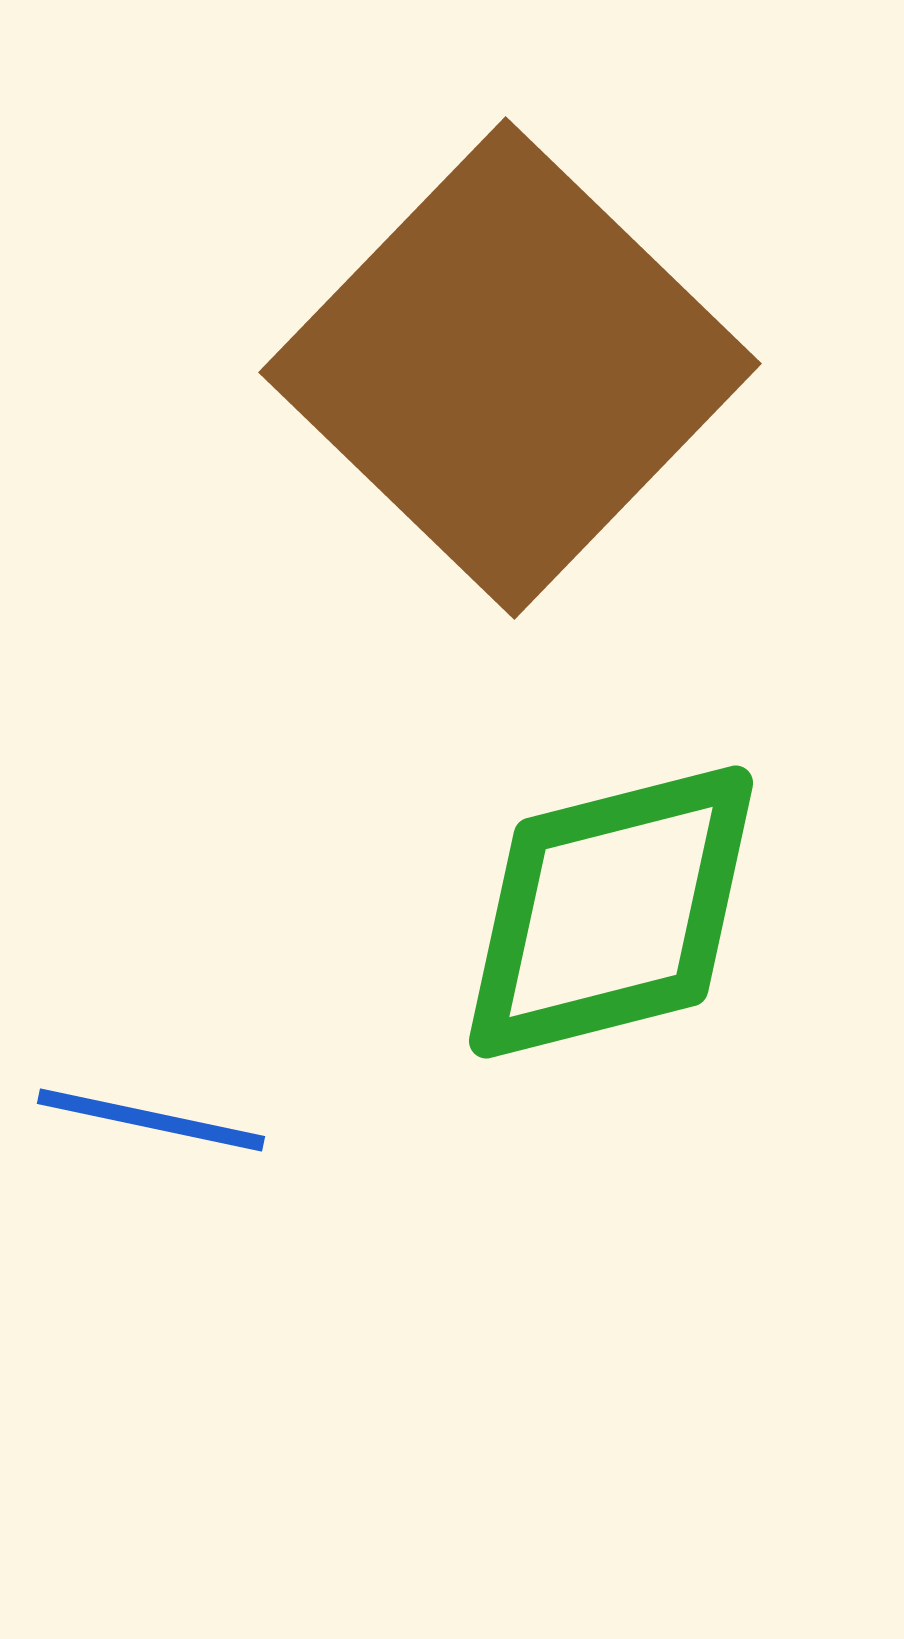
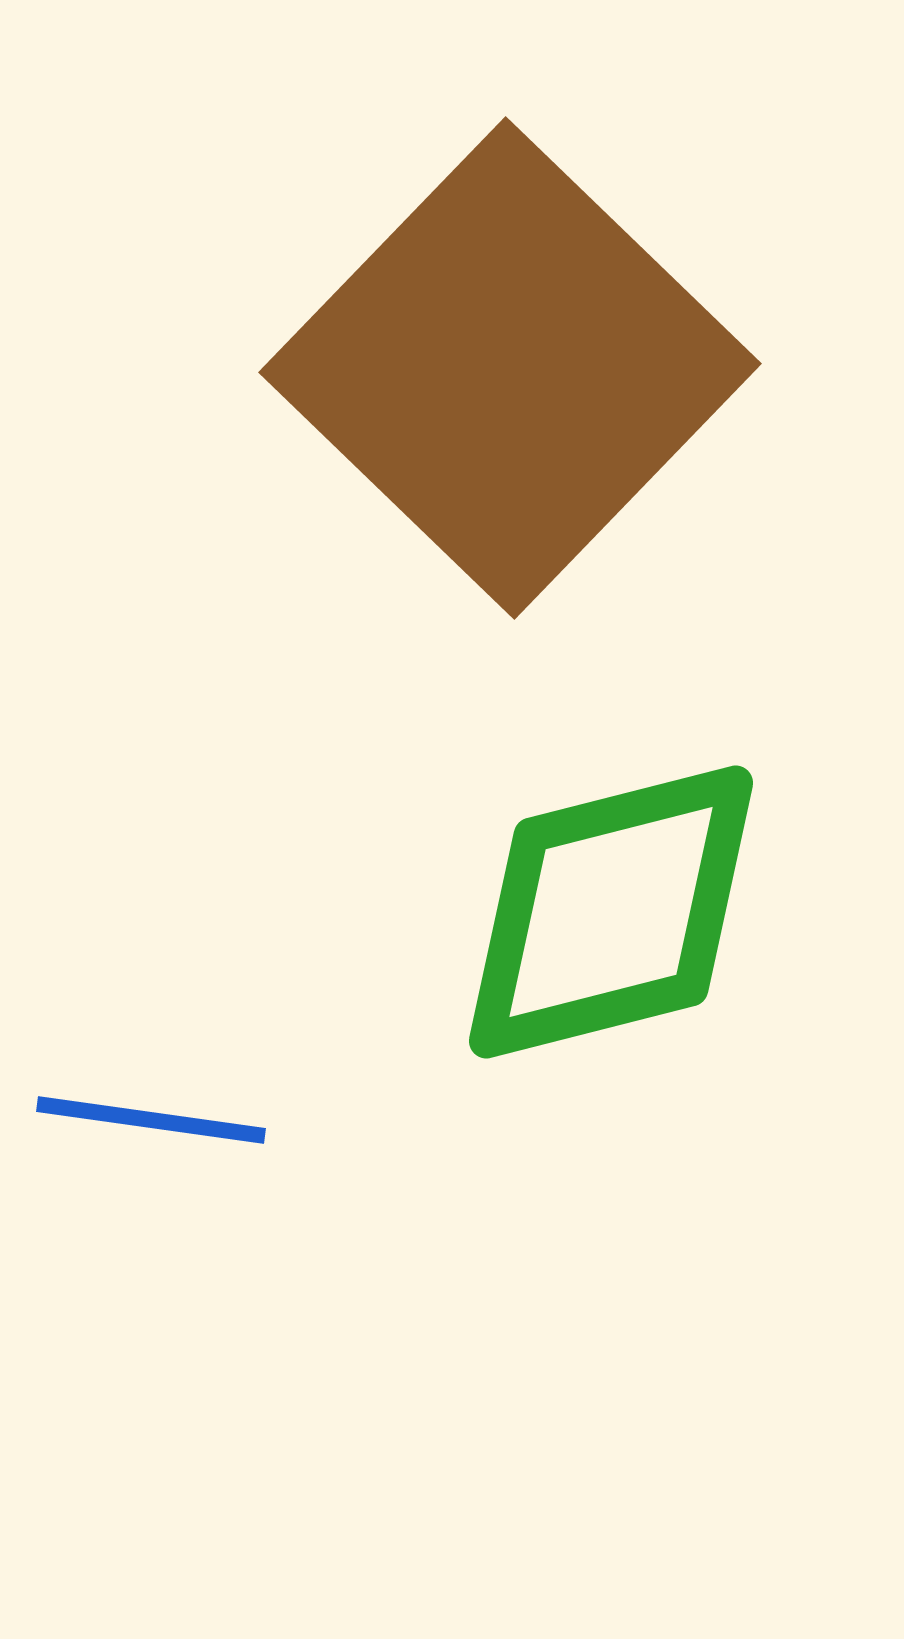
blue line: rotated 4 degrees counterclockwise
